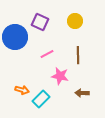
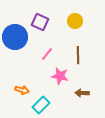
pink line: rotated 24 degrees counterclockwise
cyan rectangle: moved 6 px down
